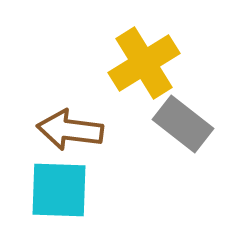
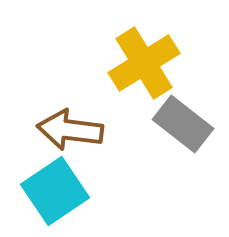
cyan square: moved 4 px left, 1 px down; rotated 36 degrees counterclockwise
